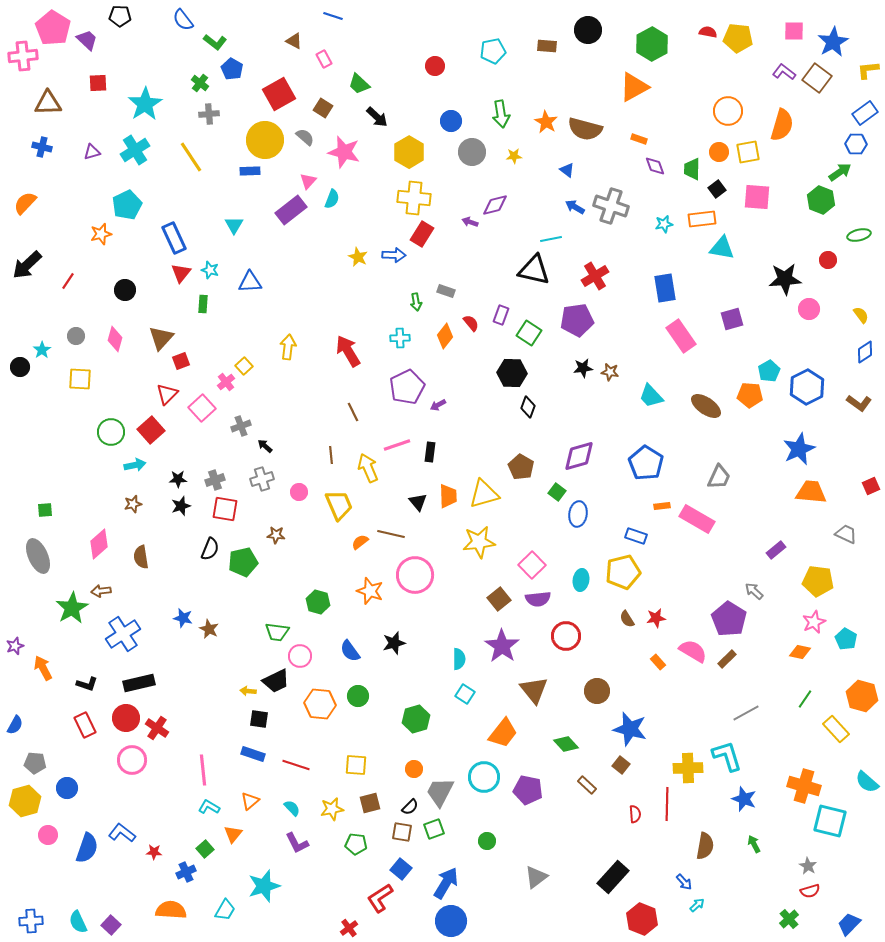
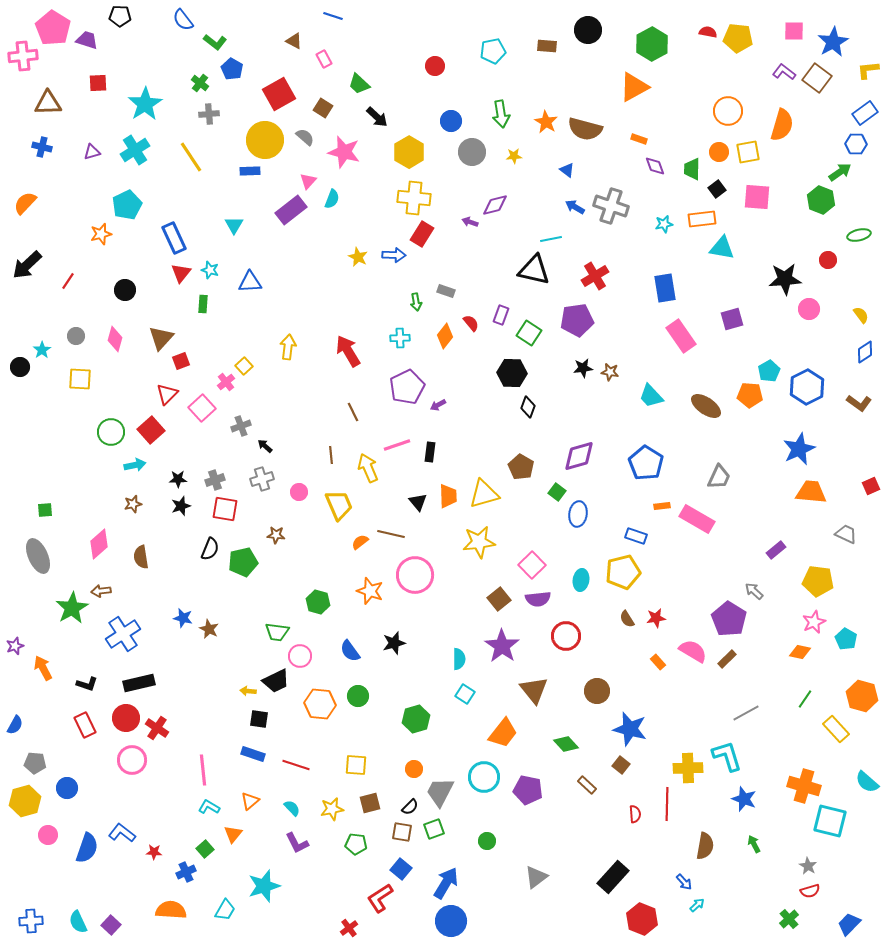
purple trapezoid at (87, 40): rotated 25 degrees counterclockwise
